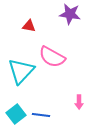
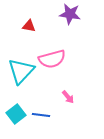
pink semicircle: moved 2 px down; rotated 44 degrees counterclockwise
pink arrow: moved 11 px left, 5 px up; rotated 40 degrees counterclockwise
